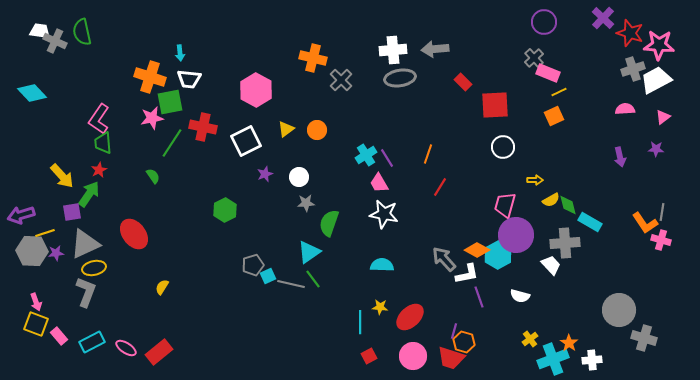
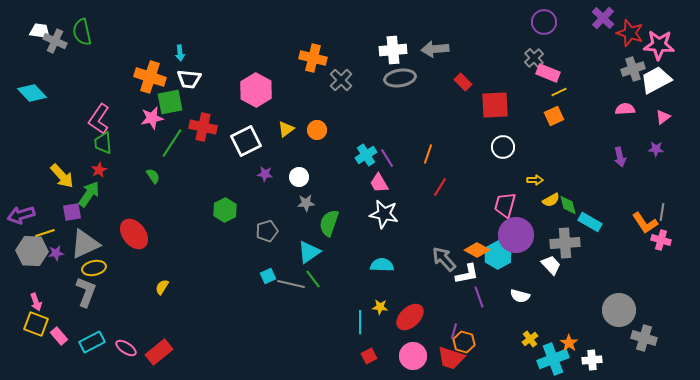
purple star at (265, 174): rotated 28 degrees clockwise
gray pentagon at (253, 265): moved 14 px right, 34 px up
